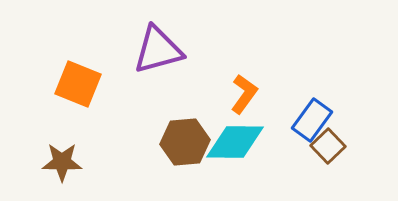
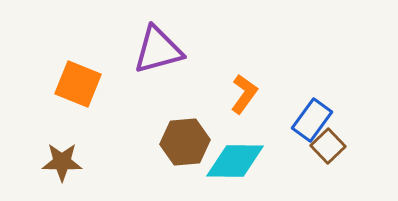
cyan diamond: moved 19 px down
